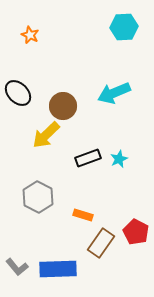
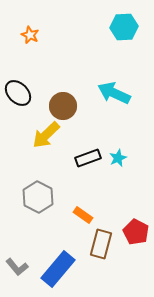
cyan arrow: rotated 48 degrees clockwise
cyan star: moved 1 px left, 1 px up
orange rectangle: rotated 18 degrees clockwise
brown rectangle: moved 1 px down; rotated 20 degrees counterclockwise
blue rectangle: rotated 48 degrees counterclockwise
